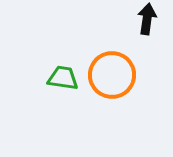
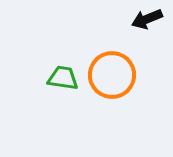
black arrow: rotated 120 degrees counterclockwise
